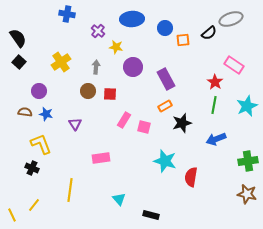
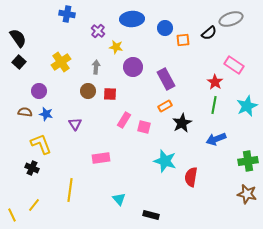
black star at (182, 123): rotated 12 degrees counterclockwise
